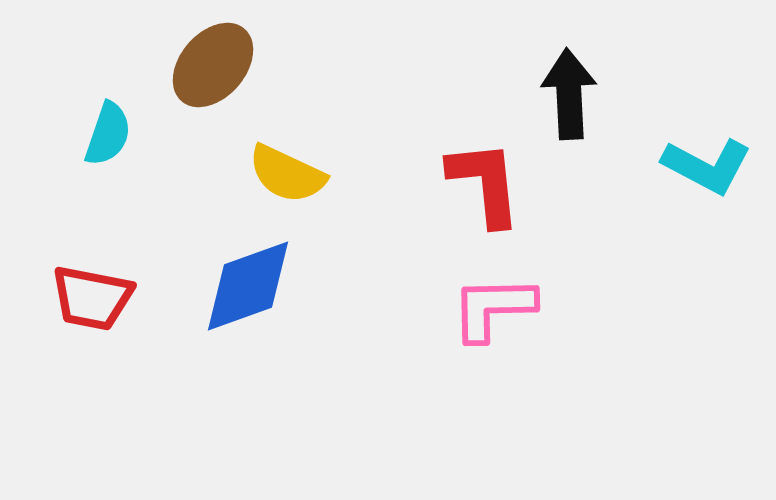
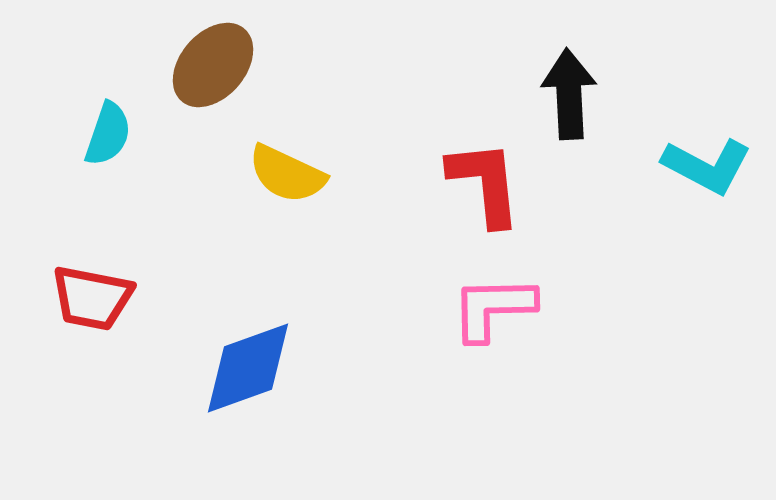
blue diamond: moved 82 px down
